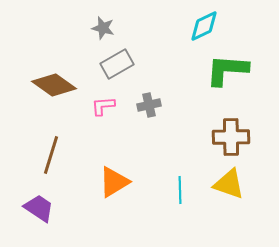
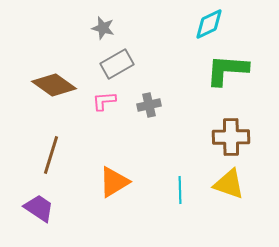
cyan diamond: moved 5 px right, 2 px up
pink L-shape: moved 1 px right, 5 px up
